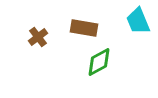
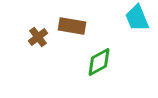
cyan trapezoid: moved 1 px left, 3 px up
brown rectangle: moved 12 px left, 2 px up
